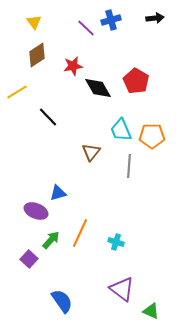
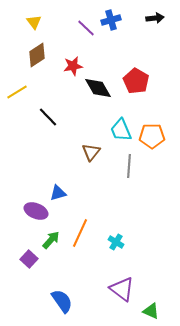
cyan cross: rotated 14 degrees clockwise
